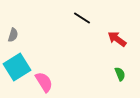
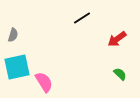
black line: rotated 66 degrees counterclockwise
red arrow: rotated 72 degrees counterclockwise
cyan square: rotated 20 degrees clockwise
green semicircle: rotated 24 degrees counterclockwise
